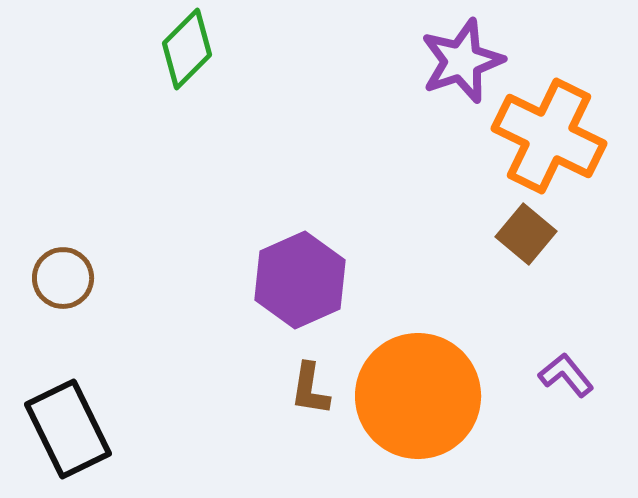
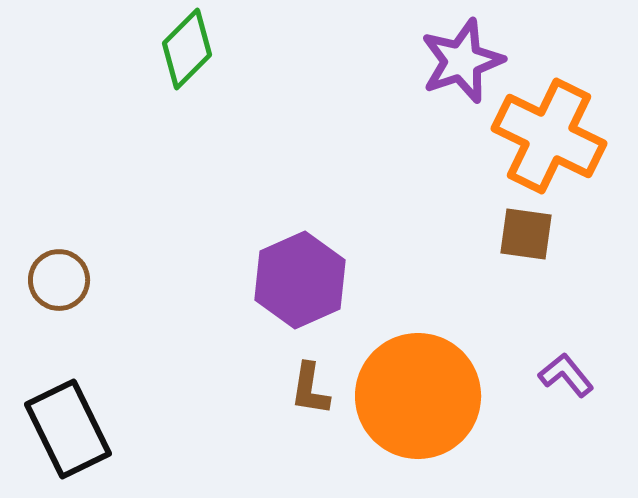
brown square: rotated 32 degrees counterclockwise
brown circle: moved 4 px left, 2 px down
